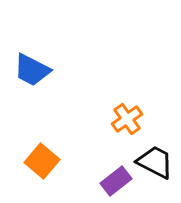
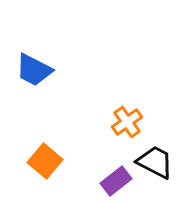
blue trapezoid: moved 2 px right
orange cross: moved 3 px down
orange square: moved 3 px right
